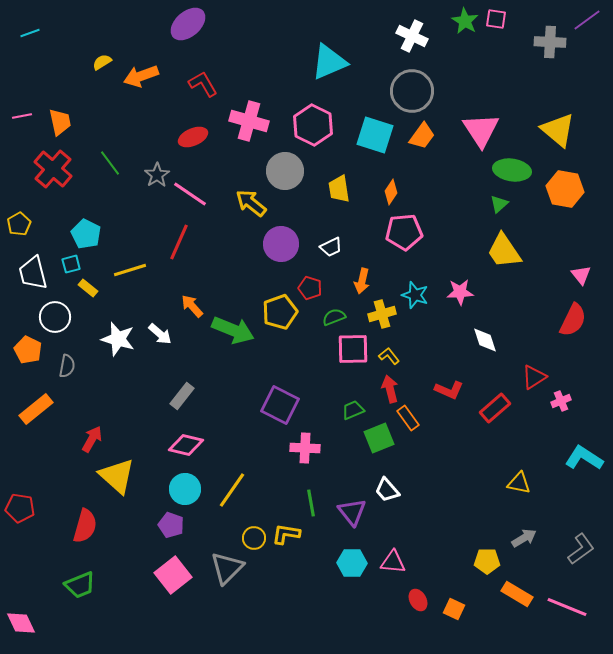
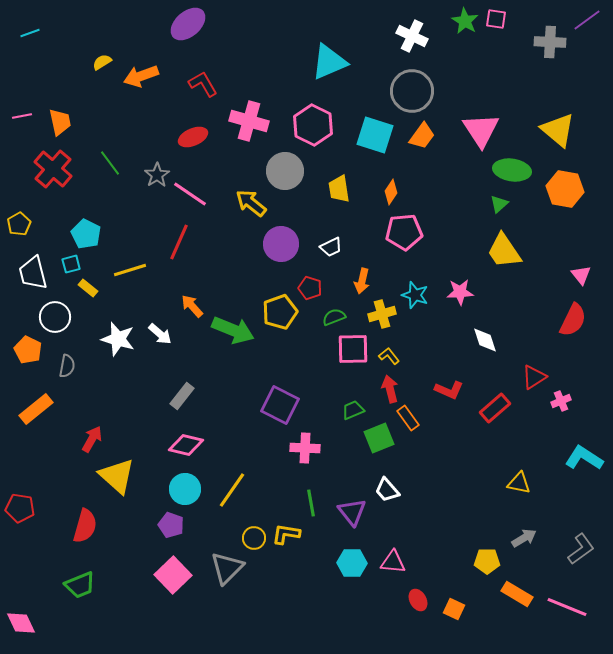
pink square at (173, 575): rotated 6 degrees counterclockwise
